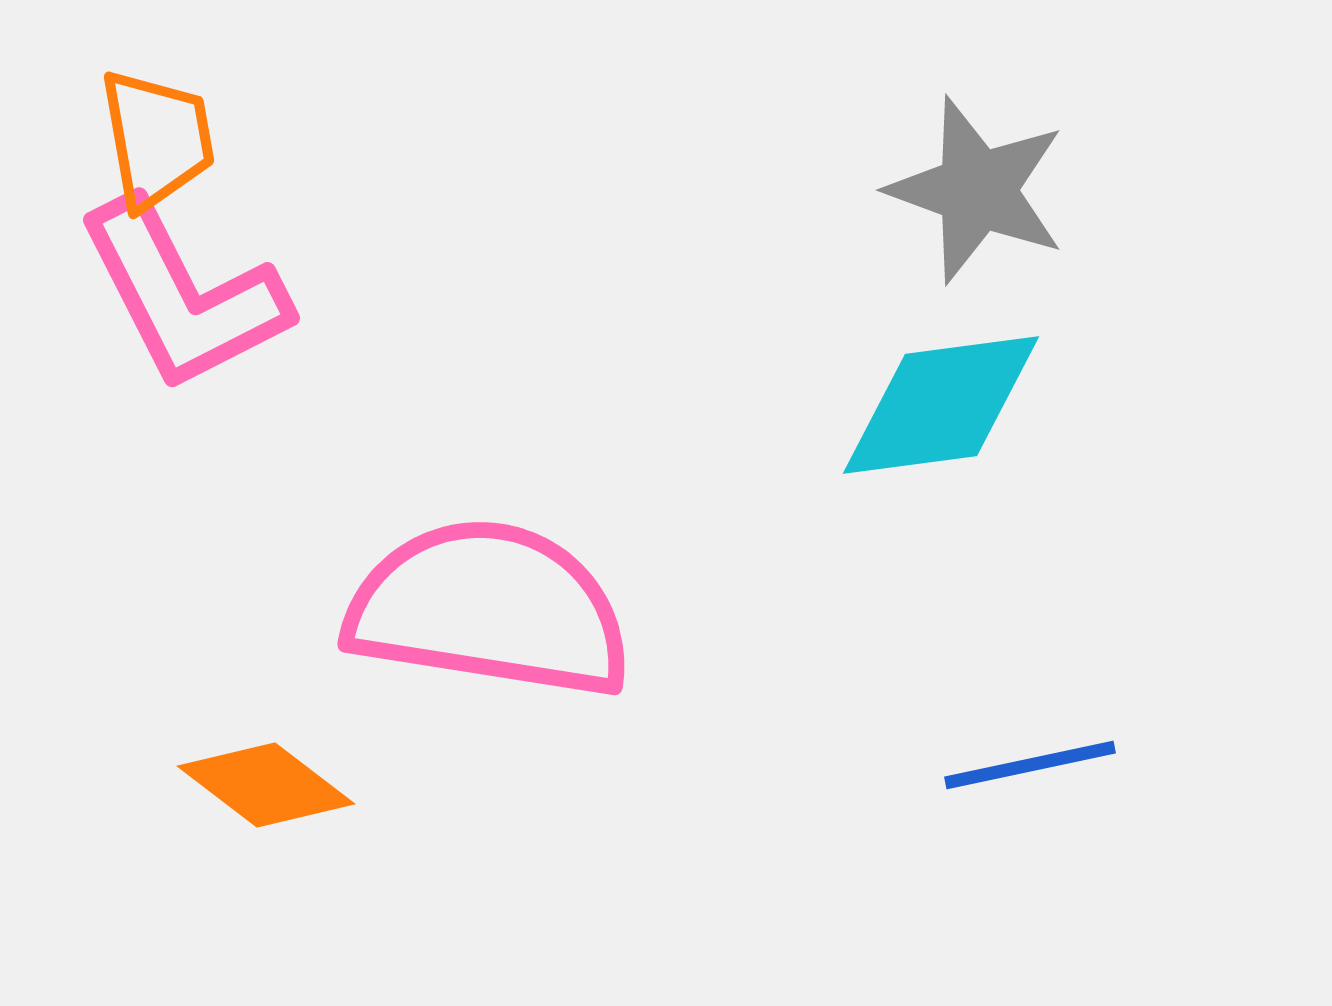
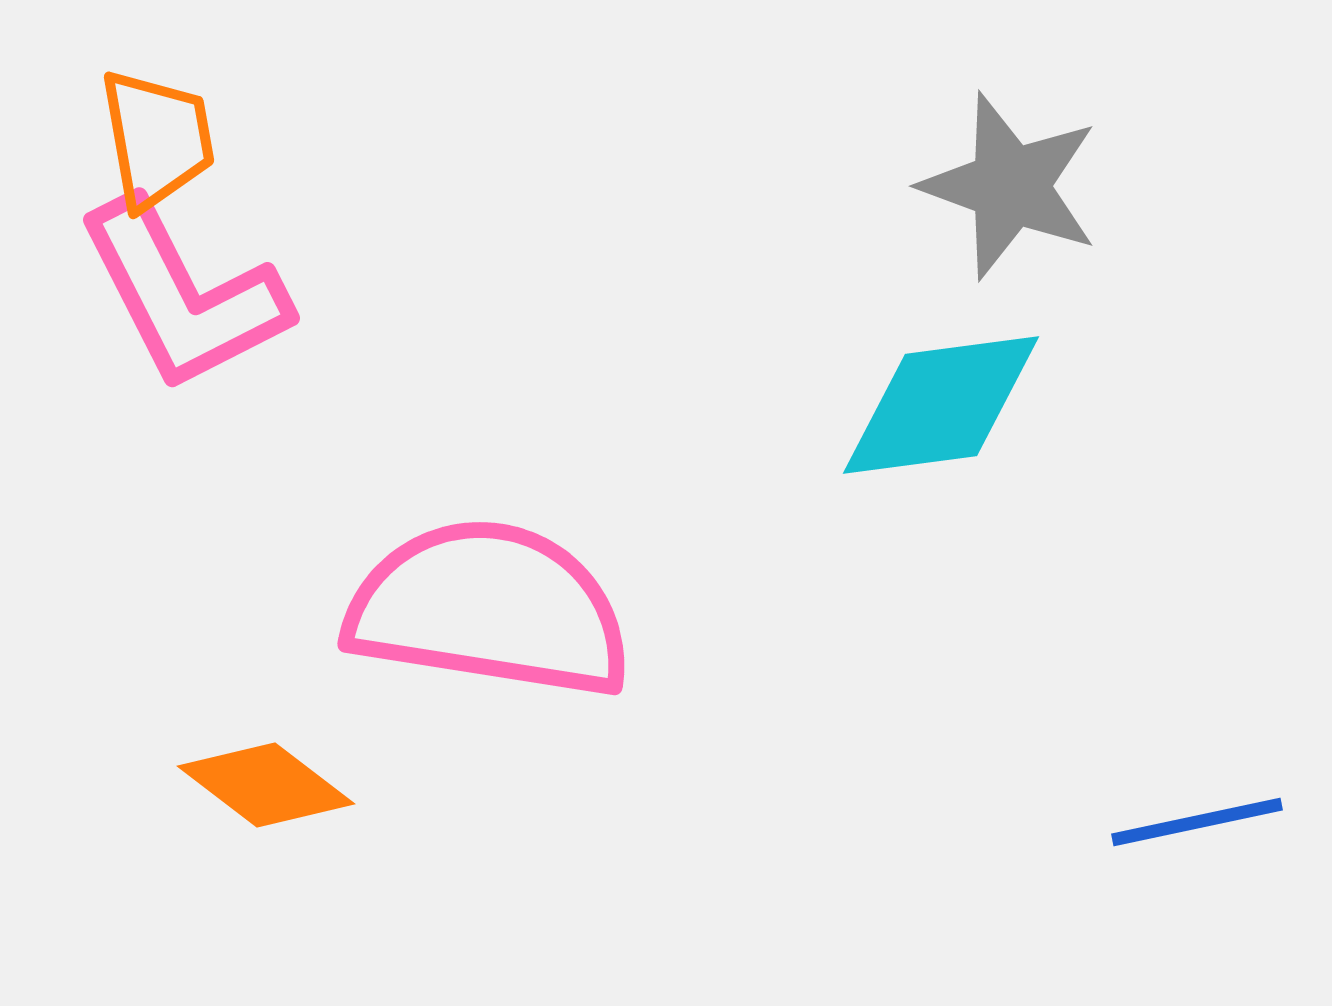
gray star: moved 33 px right, 4 px up
blue line: moved 167 px right, 57 px down
